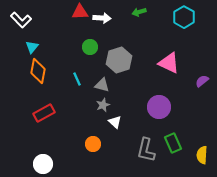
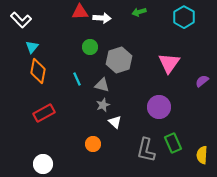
pink triangle: rotated 40 degrees clockwise
